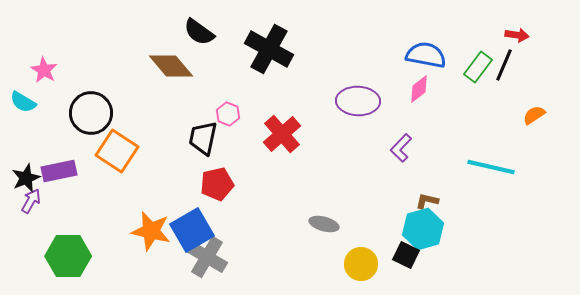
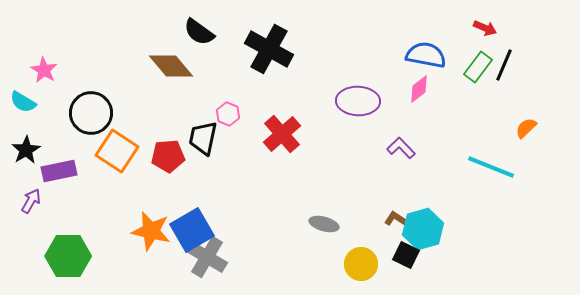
red arrow: moved 32 px left, 7 px up; rotated 15 degrees clockwise
orange semicircle: moved 8 px left, 13 px down; rotated 10 degrees counterclockwise
purple L-shape: rotated 92 degrees clockwise
cyan line: rotated 9 degrees clockwise
black star: moved 28 px up; rotated 8 degrees counterclockwise
red pentagon: moved 49 px left, 28 px up; rotated 8 degrees clockwise
brown L-shape: moved 31 px left, 18 px down; rotated 20 degrees clockwise
